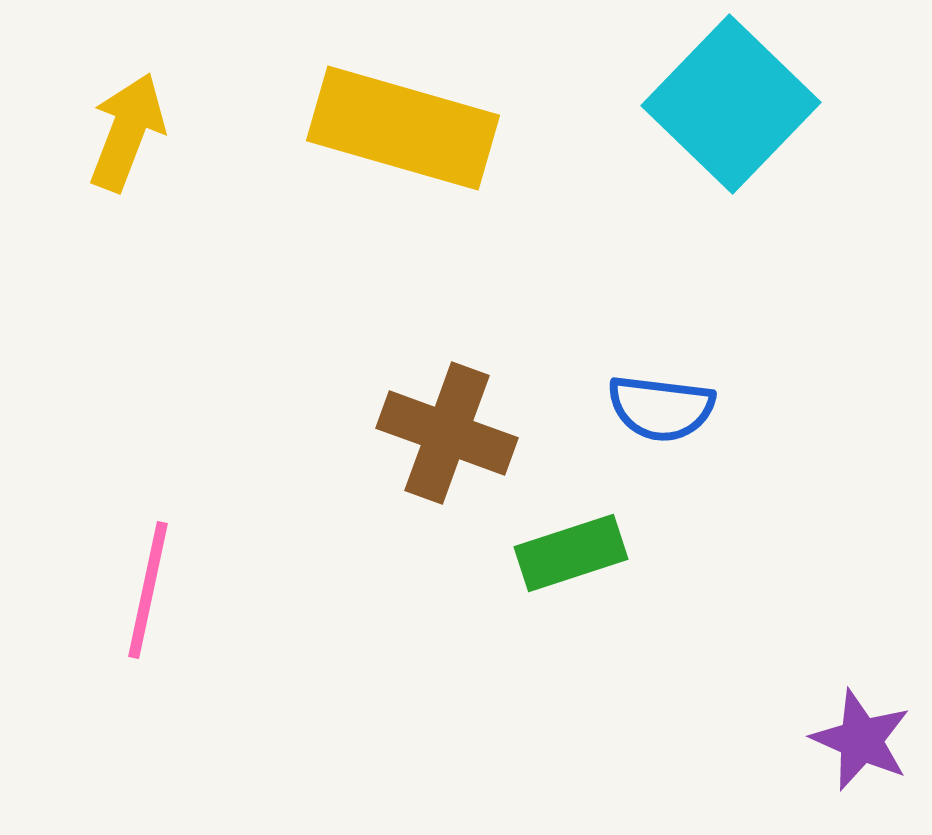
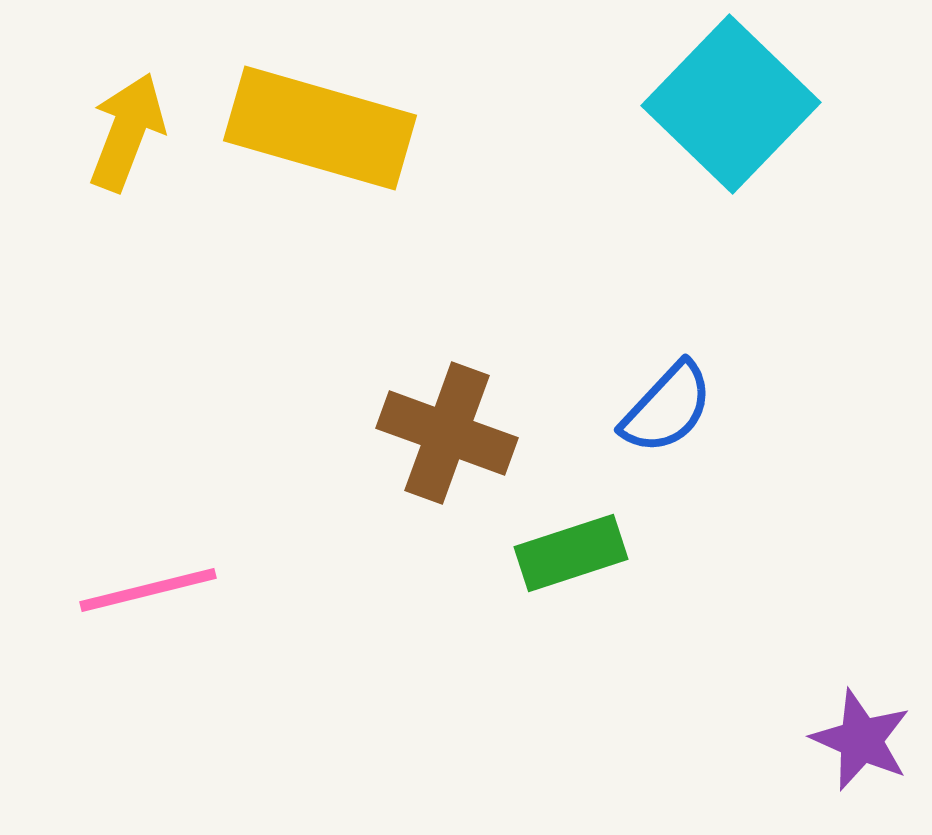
yellow rectangle: moved 83 px left
blue semicircle: moved 6 px right; rotated 54 degrees counterclockwise
pink line: rotated 64 degrees clockwise
